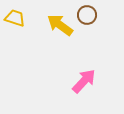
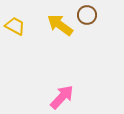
yellow trapezoid: moved 8 px down; rotated 10 degrees clockwise
pink arrow: moved 22 px left, 16 px down
